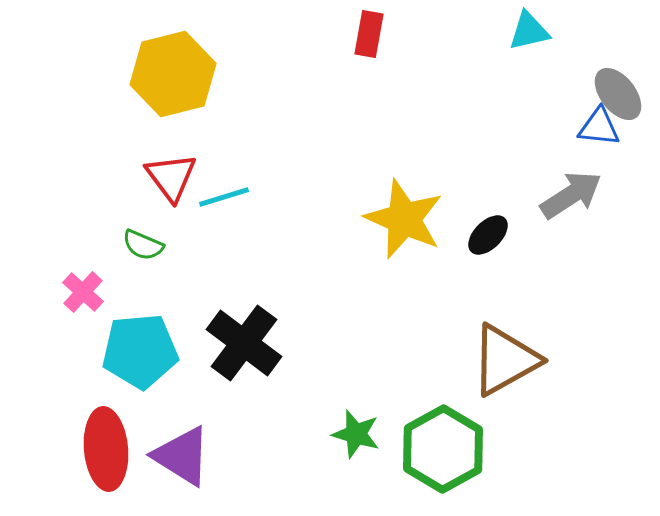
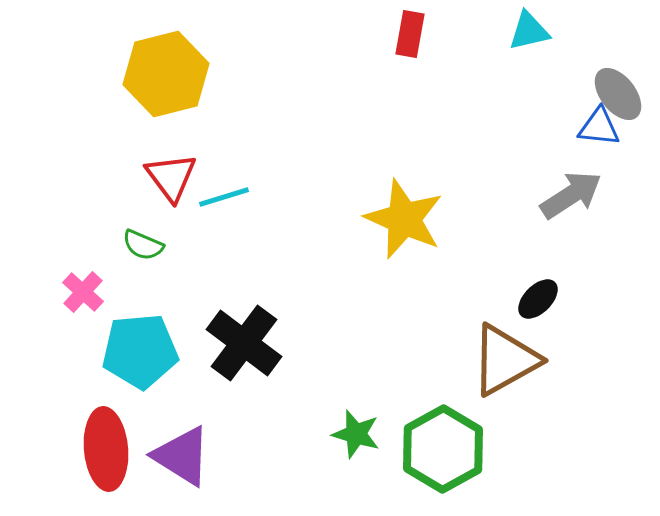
red rectangle: moved 41 px right
yellow hexagon: moved 7 px left
black ellipse: moved 50 px right, 64 px down
